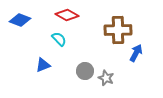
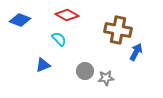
brown cross: rotated 12 degrees clockwise
blue arrow: moved 1 px up
gray star: rotated 28 degrees counterclockwise
